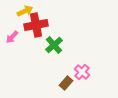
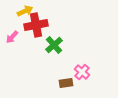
brown rectangle: rotated 40 degrees clockwise
